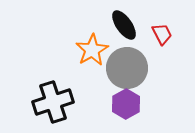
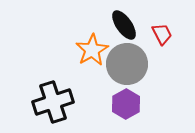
gray circle: moved 4 px up
